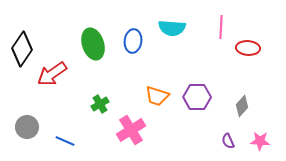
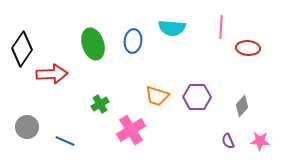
red arrow: rotated 148 degrees counterclockwise
